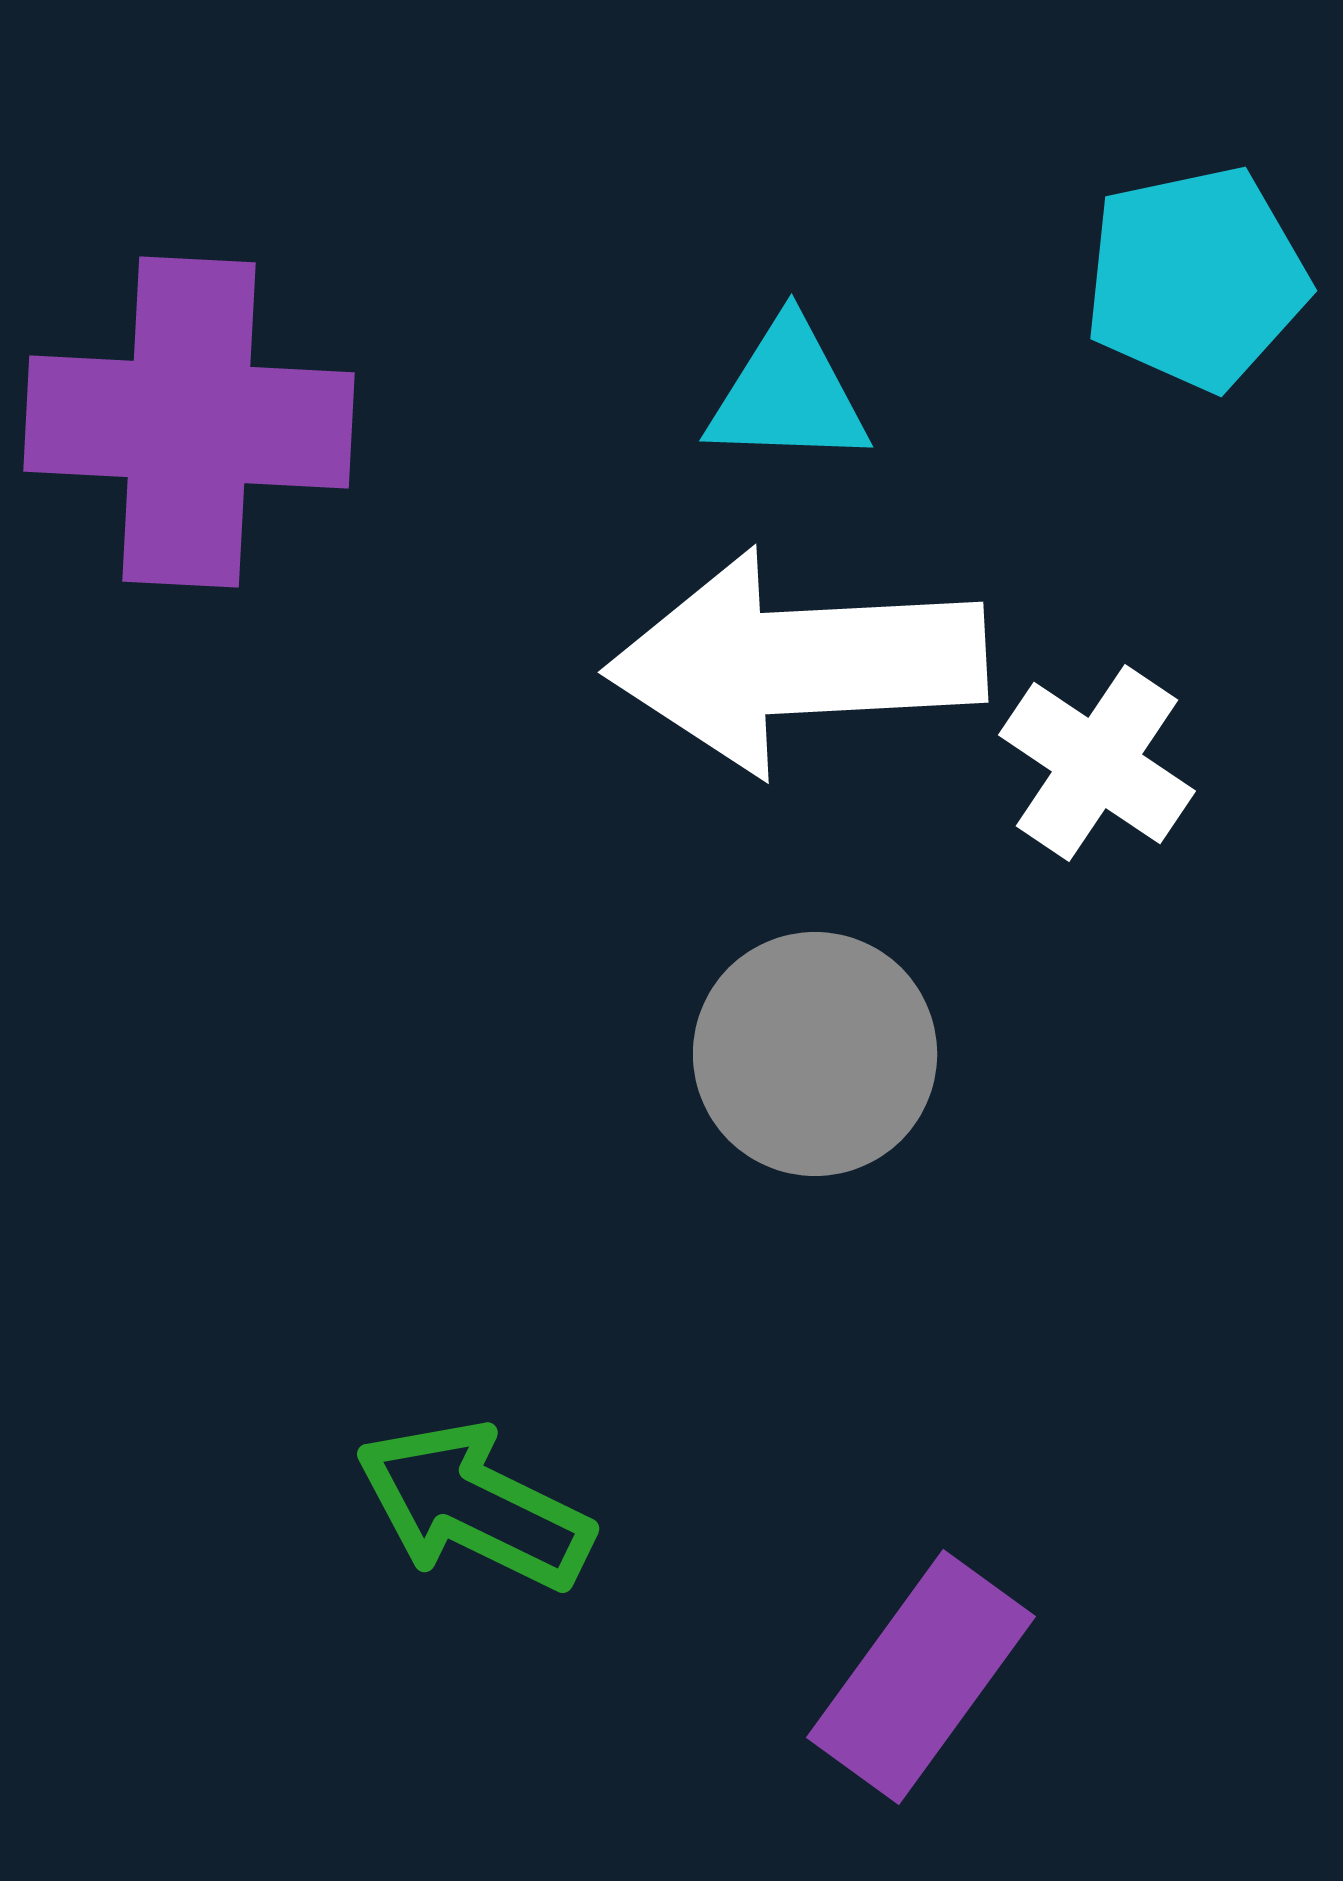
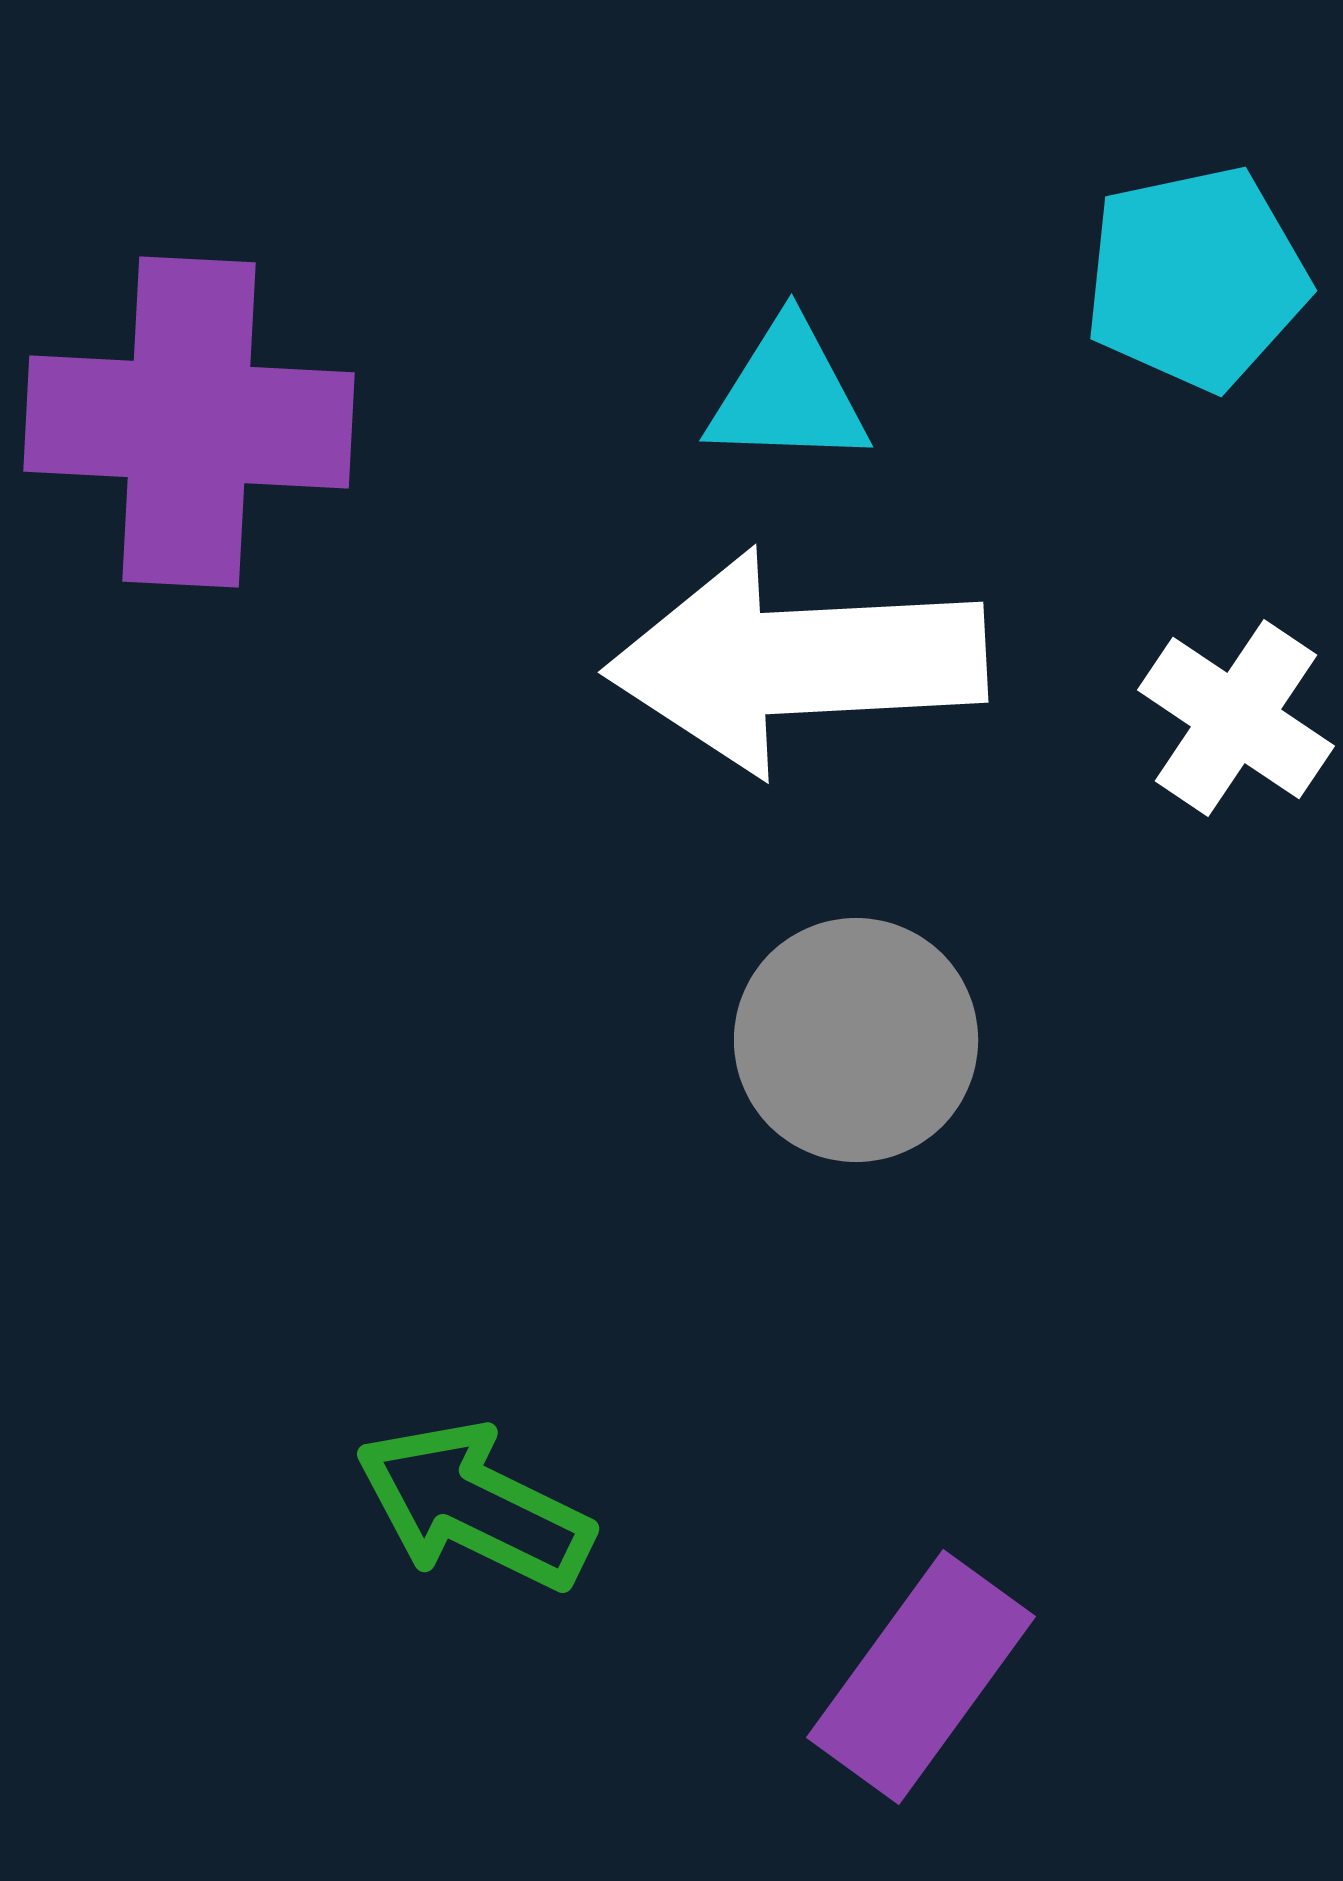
white cross: moved 139 px right, 45 px up
gray circle: moved 41 px right, 14 px up
